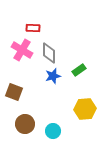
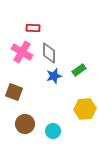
pink cross: moved 2 px down
blue star: moved 1 px right
